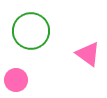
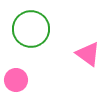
green circle: moved 2 px up
